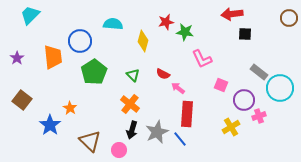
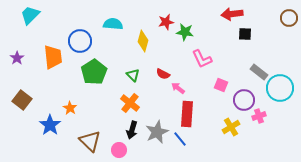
orange cross: moved 1 px up
